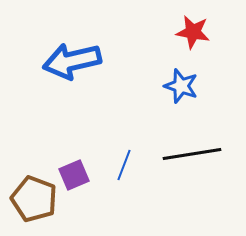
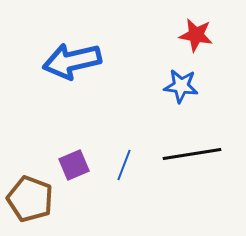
red star: moved 3 px right, 3 px down
blue star: rotated 12 degrees counterclockwise
purple square: moved 10 px up
brown pentagon: moved 4 px left
